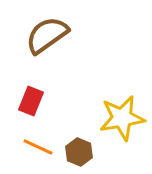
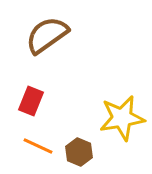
orange line: moved 1 px up
